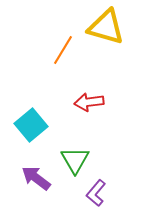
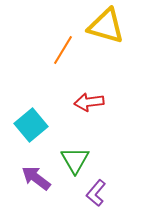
yellow triangle: moved 1 px up
